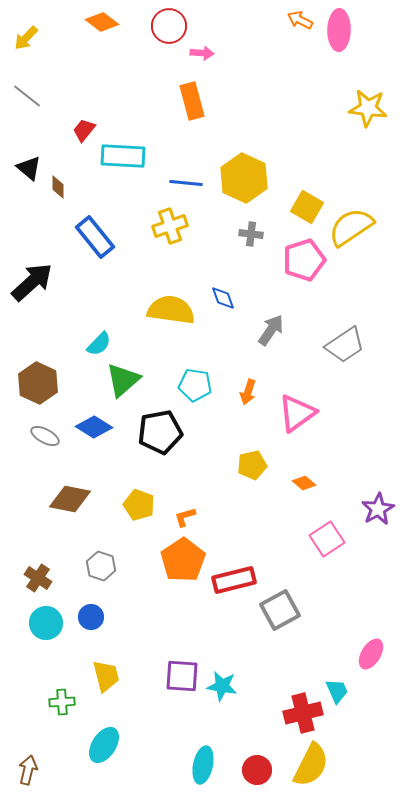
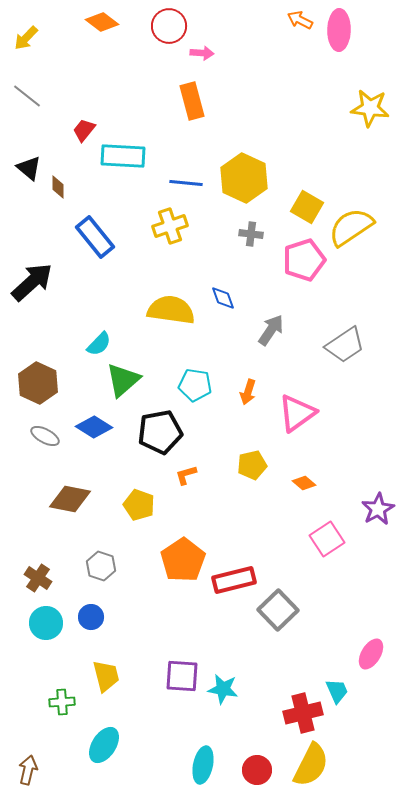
yellow star at (368, 108): moved 2 px right
orange L-shape at (185, 517): moved 1 px right, 42 px up
gray square at (280, 610): moved 2 px left; rotated 15 degrees counterclockwise
cyan star at (222, 686): moved 1 px right, 3 px down
